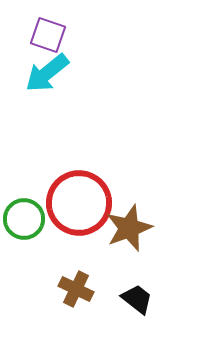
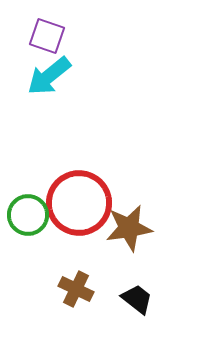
purple square: moved 1 px left, 1 px down
cyan arrow: moved 2 px right, 3 px down
green circle: moved 4 px right, 4 px up
brown star: rotated 12 degrees clockwise
